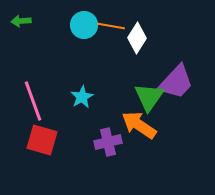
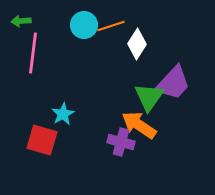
orange line: rotated 28 degrees counterclockwise
white diamond: moved 6 px down
purple trapezoid: moved 3 px left, 1 px down
cyan star: moved 19 px left, 17 px down
pink line: moved 48 px up; rotated 27 degrees clockwise
purple cross: moved 13 px right; rotated 28 degrees clockwise
